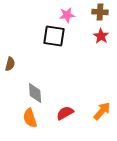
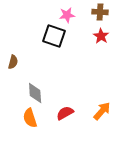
black square: rotated 10 degrees clockwise
brown semicircle: moved 3 px right, 2 px up
